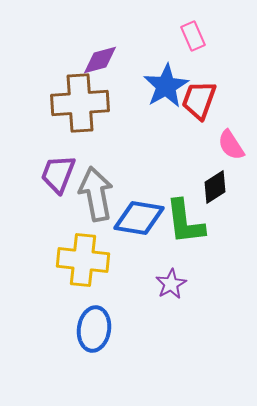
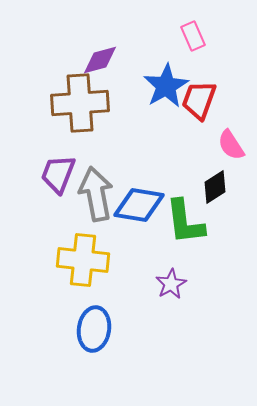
blue diamond: moved 13 px up
